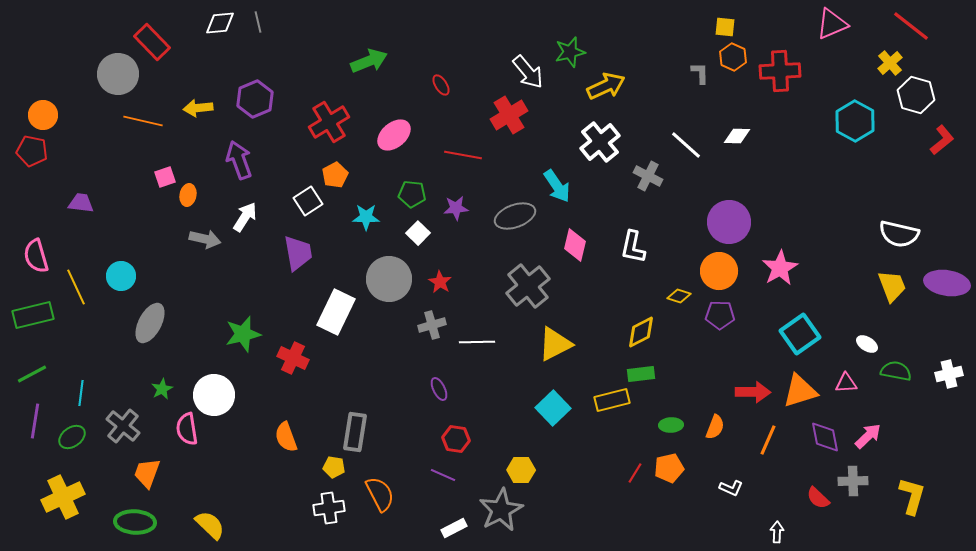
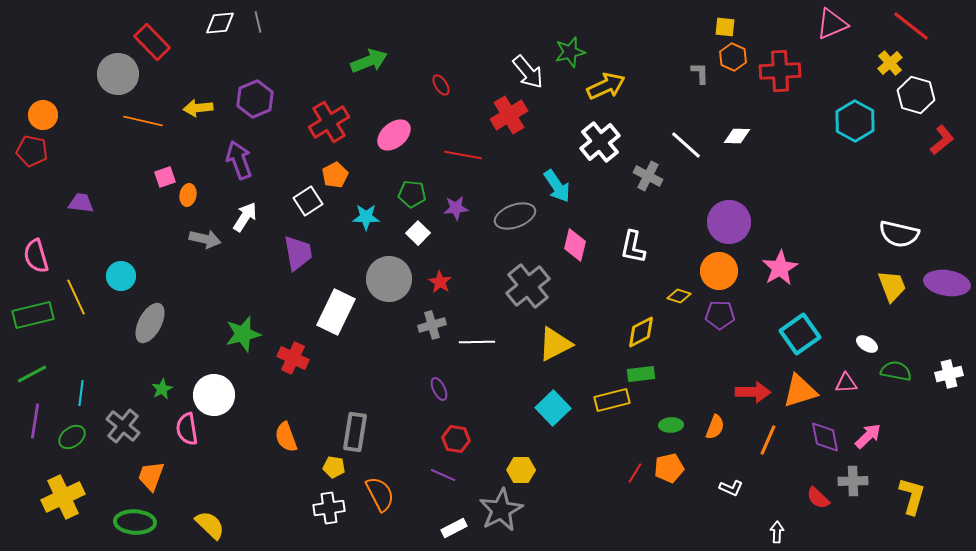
yellow line at (76, 287): moved 10 px down
orange trapezoid at (147, 473): moved 4 px right, 3 px down
